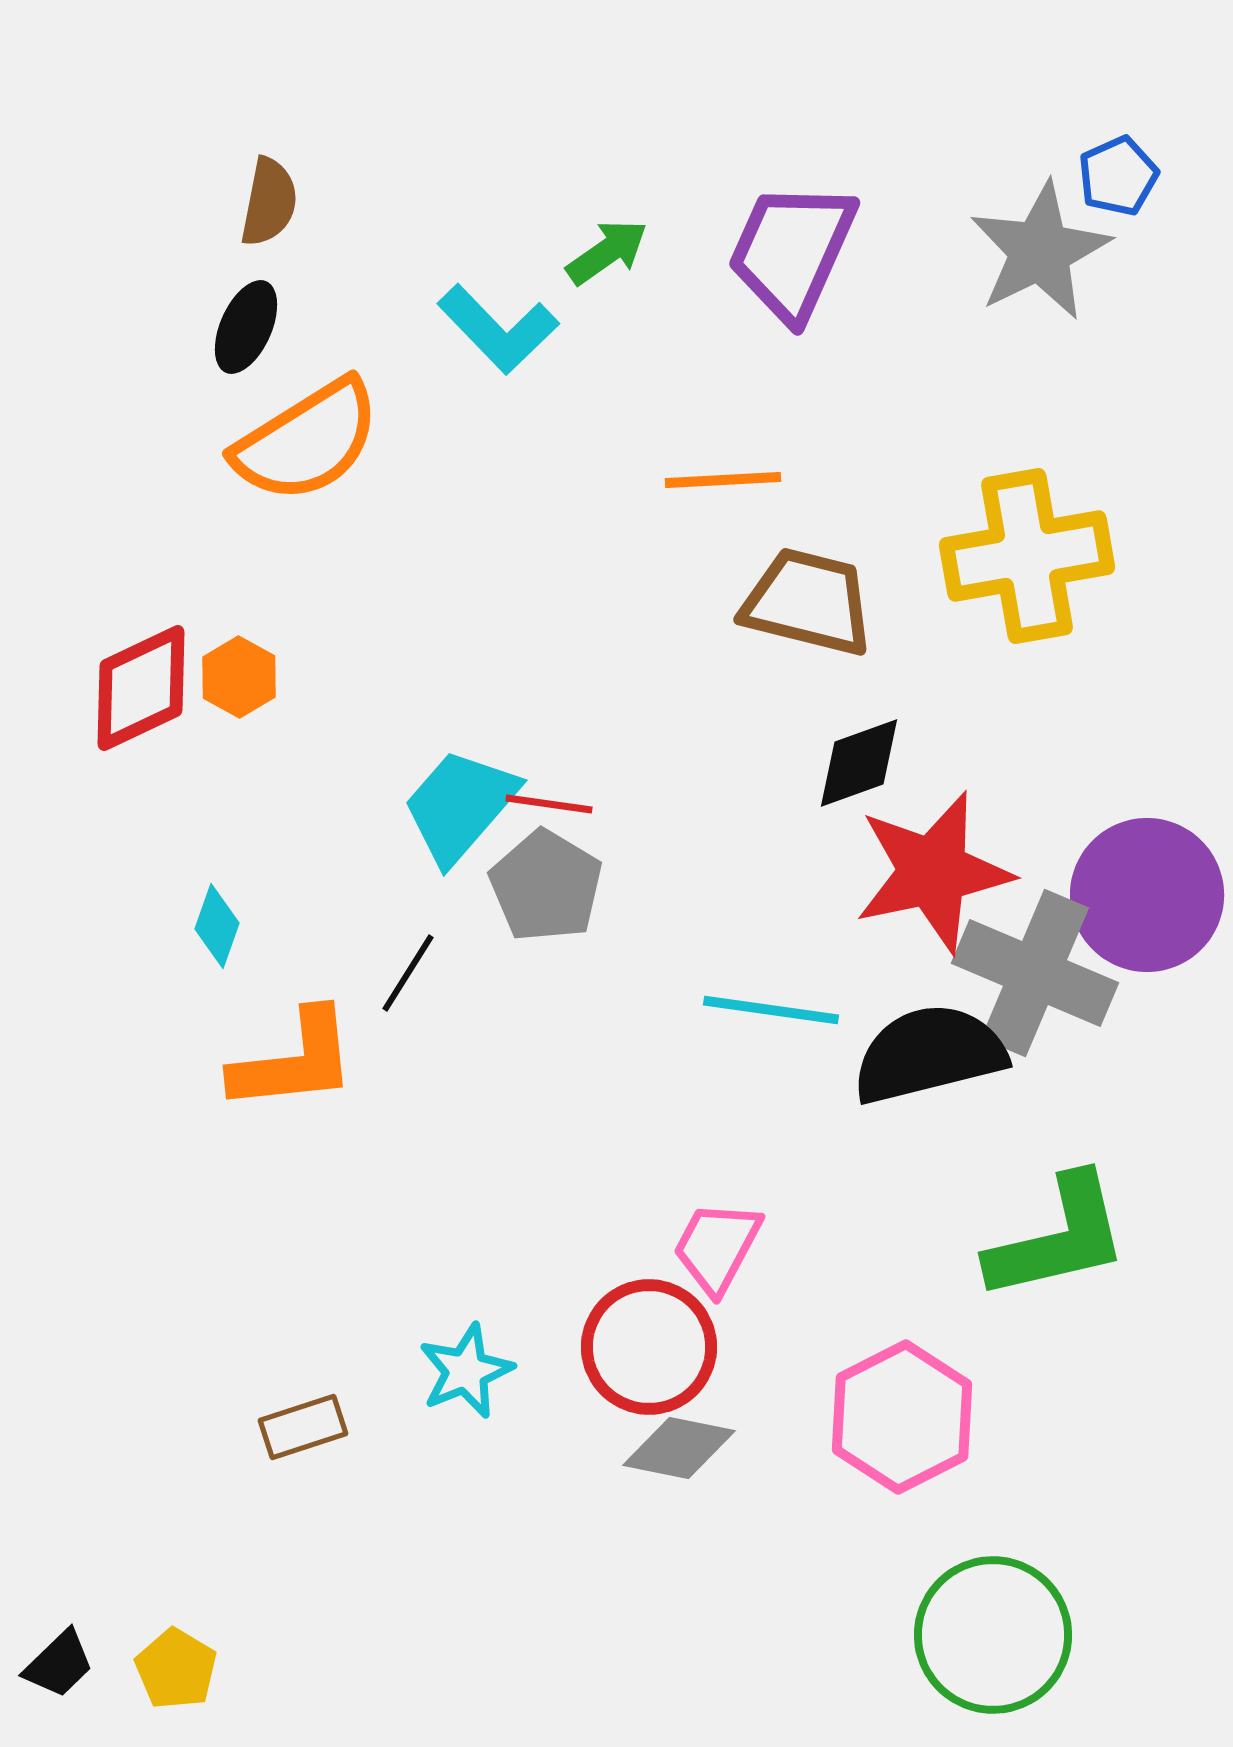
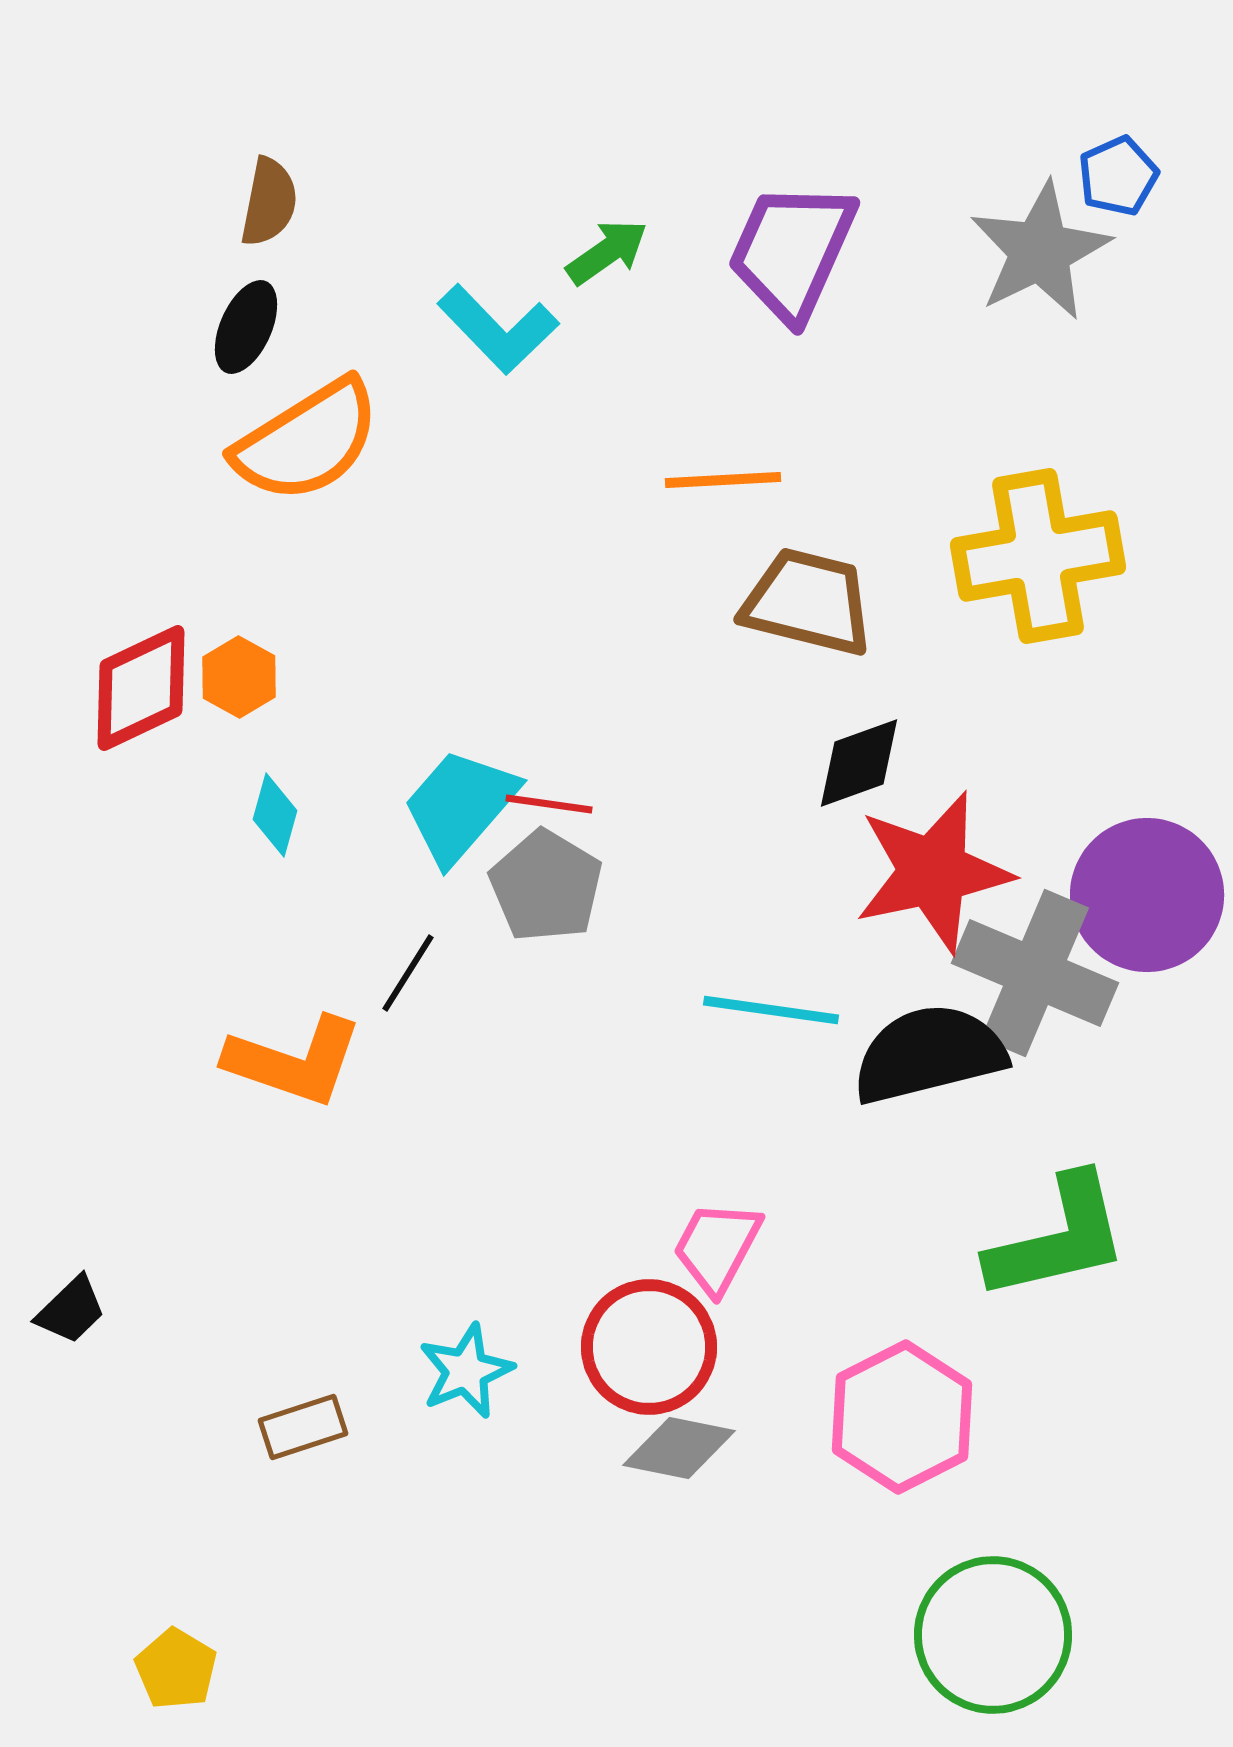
yellow cross: moved 11 px right
cyan diamond: moved 58 px right, 111 px up; rotated 4 degrees counterclockwise
orange L-shape: rotated 25 degrees clockwise
black trapezoid: moved 12 px right, 354 px up
